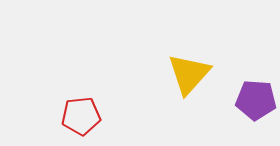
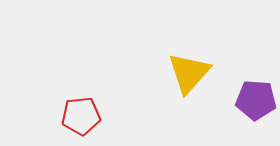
yellow triangle: moved 1 px up
